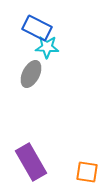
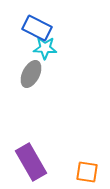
cyan star: moved 2 px left, 1 px down
